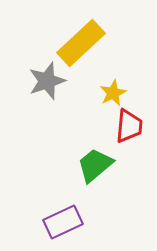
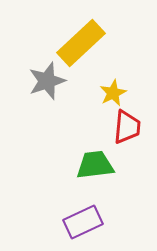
red trapezoid: moved 2 px left, 1 px down
green trapezoid: rotated 33 degrees clockwise
purple rectangle: moved 20 px right
